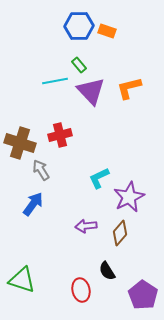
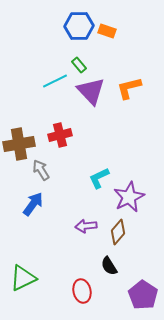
cyan line: rotated 15 degrees counterclockwise
brown cross: moved 1 px left, 1 px down; rotated 28 degrees counterclockwise
brown diamond: moved 2 px left, 1 px up
black semicircle: moved 2 px right, 5 px up
green triangle: moved 1 px right, 2 px up; rotated 44 degrees counterclockwise
red ellipse: moved 1 px right, 1 px down
